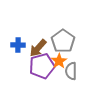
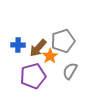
gray pentagon: rotated 20 degrees clockwise
orange star: moved 9 px left, 5 px up
purple pentagon: moved 9 px left, 10 px down
gray semicircle: moved 1 px left; rotated 30 degrees clockwise
